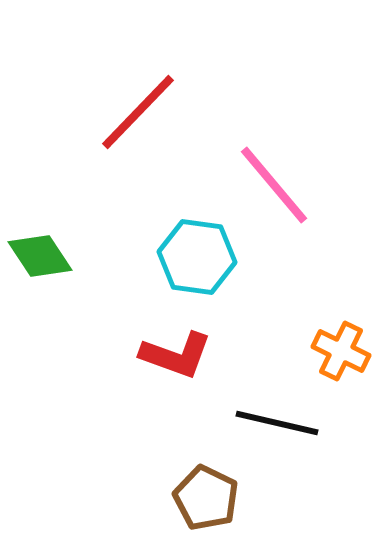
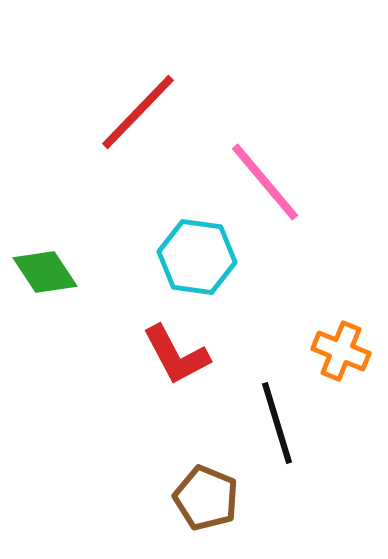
pink line: moved 9 px left, 3 px up
green diamond: moved 5 px right, 16 px down
orange cross: rotated 4 degrees counterclockwise
red L-shape: rotated 42 degrees clockwise
black line: rotated 60 degrees clockwise
brown pentagon: rotated 4 degrees counterclockwise
